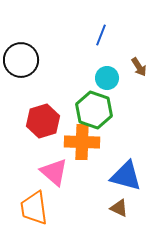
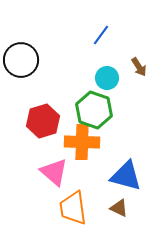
blue line: rotated 15 degrees clockwise
orange trapezoid: moved 39 px right
